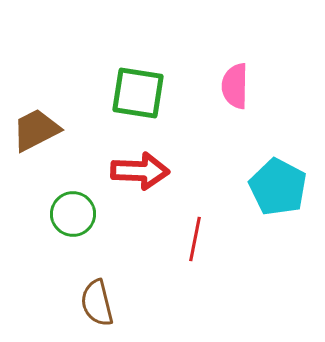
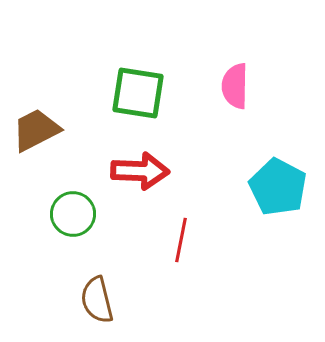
red line: moved 14 px left, 1 px down
brown semicircle: moved 3 px up
